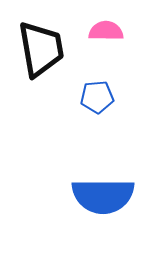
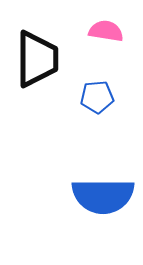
pink semicircle: rotated 8 degrees clockwise
black trapezoid: moved 4 px left, 10 px down; rotated 10 degrees clockwise
